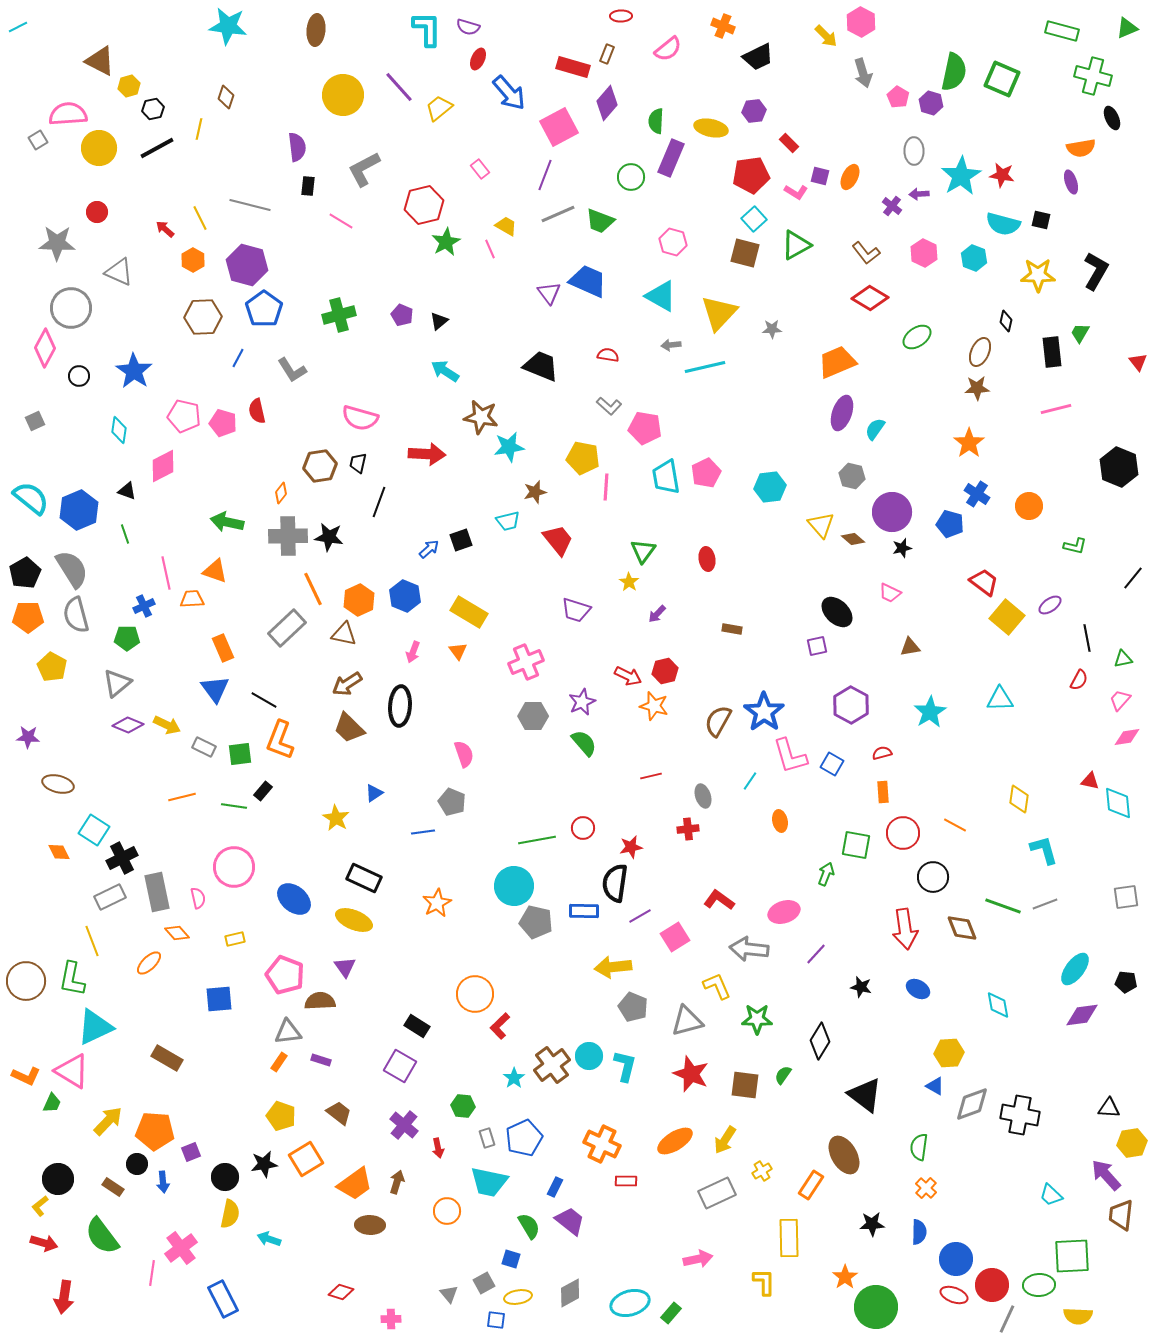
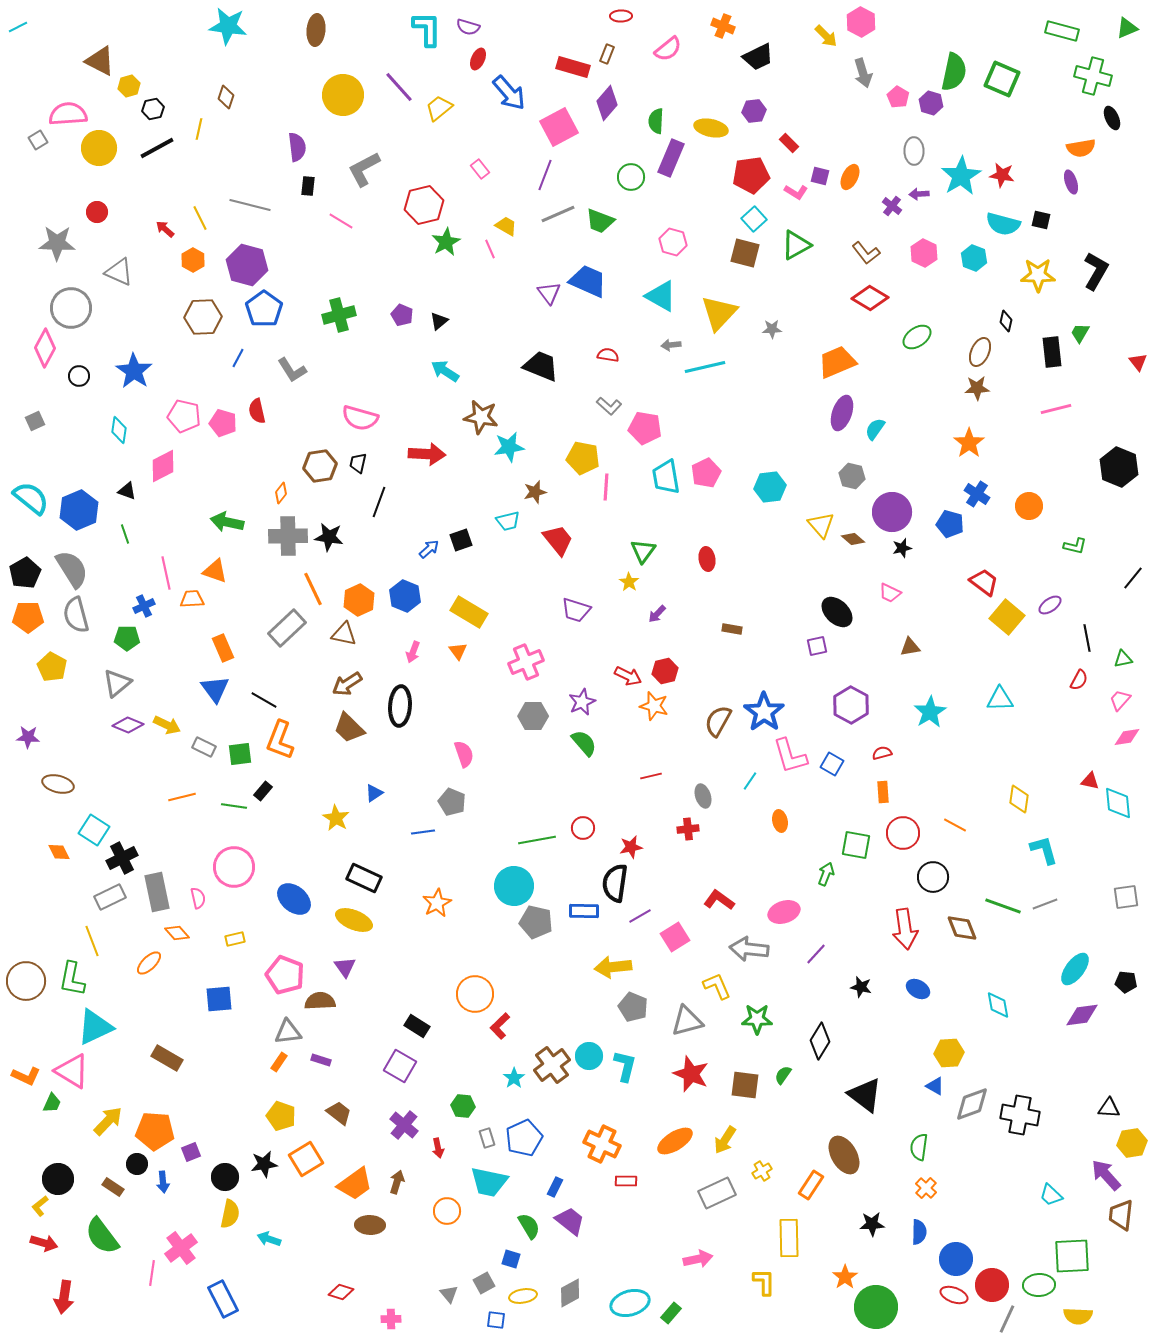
yellow ellipse at (518, 1297): moved 5 px right, 1 px up
